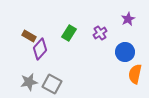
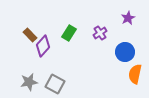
purple star: moved 1 px up
brown rectangle: moved 1 px right, 1 px up; rotated 16 degrees clockwise
purple diamond: moved 3 px right, 3 px up
gray square: moved 3 px right
